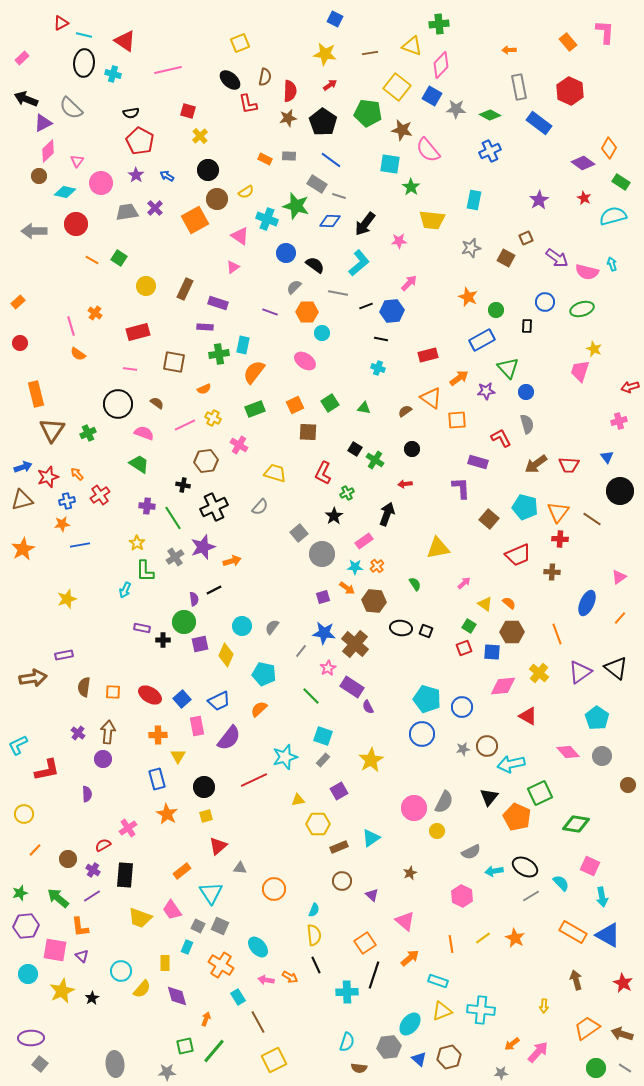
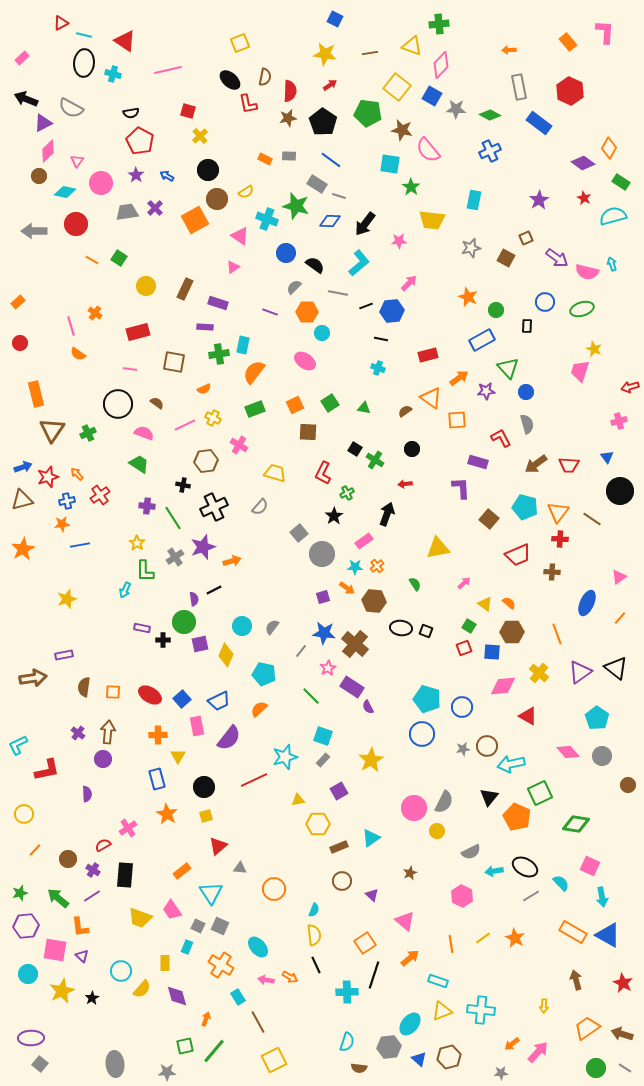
gray semicircle at (71, 108): rotated 15 degrees counterclockwise
